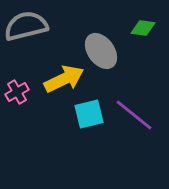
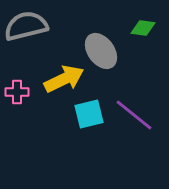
pink cross: rotated 30 degrees clockwise
